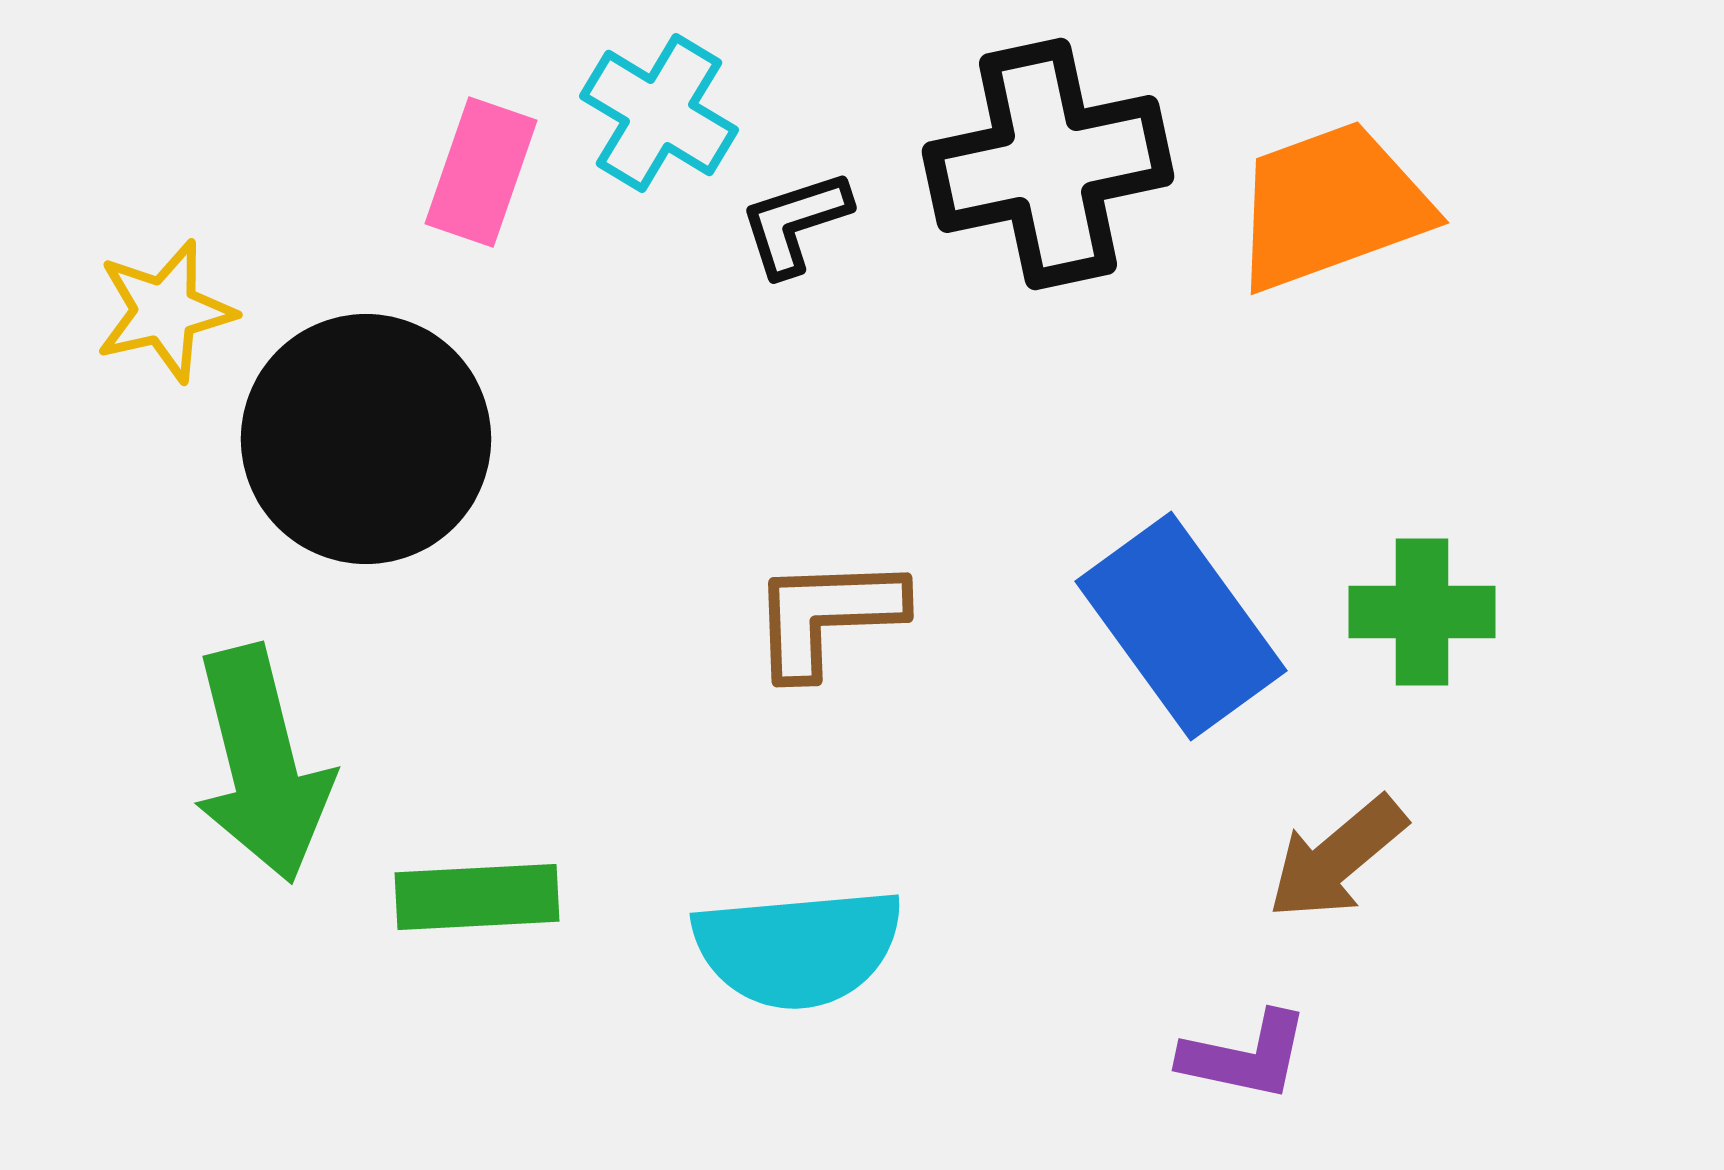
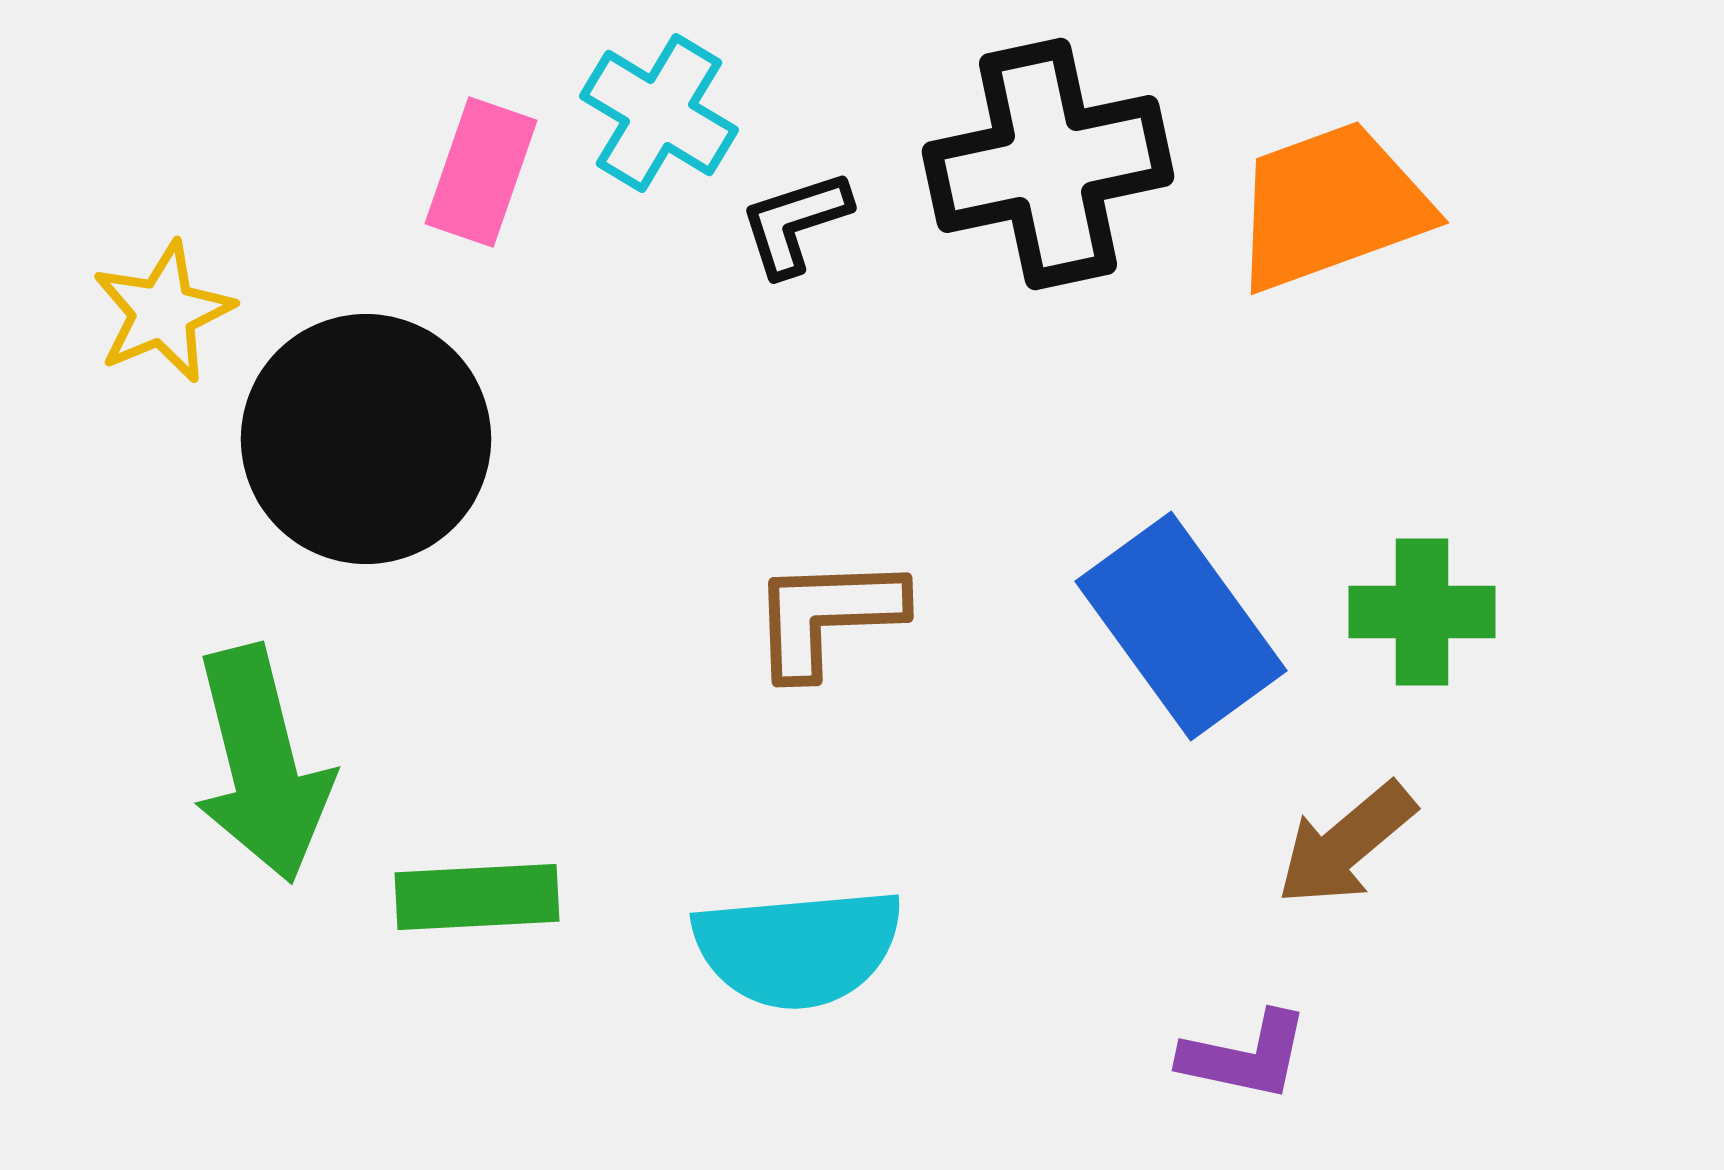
yellow star: moved 2 px left, 1 px down; rotated 10 degrees counterclockwise
brown arrow: moved 9 px right, 14 px up
